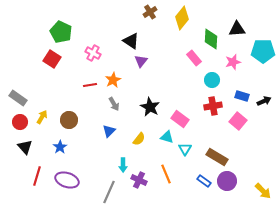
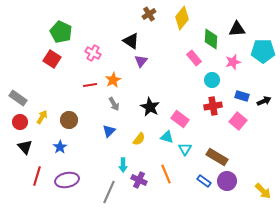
brown cross at (150, 12): moved 1 px left, 2 px down
purple ellipse at (67, 180): rotated 30 degrees counterclockwise
